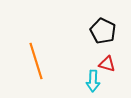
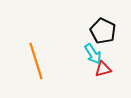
red triangle: moved 4 px left, 5 px down; rotated 30 degrees counterclockwise
cyan arrow: moved 27 px up; rotated 35 degrees counterclockwise
